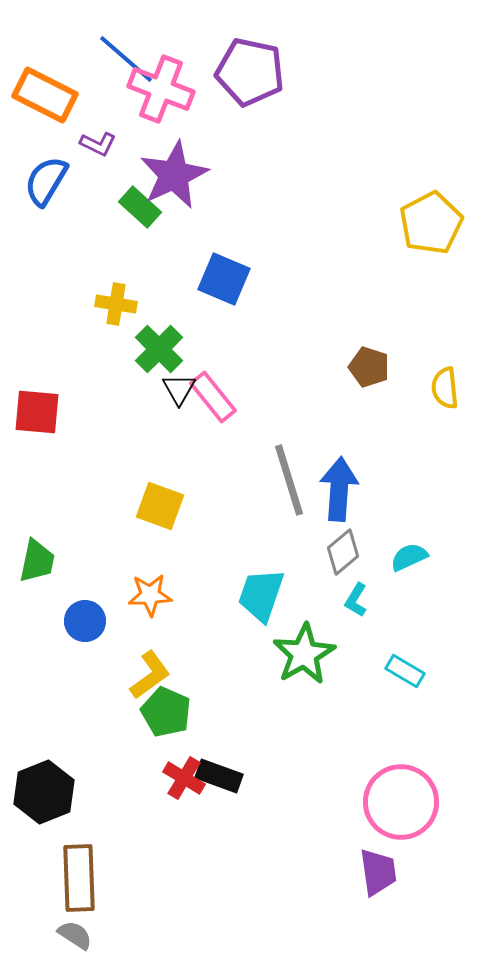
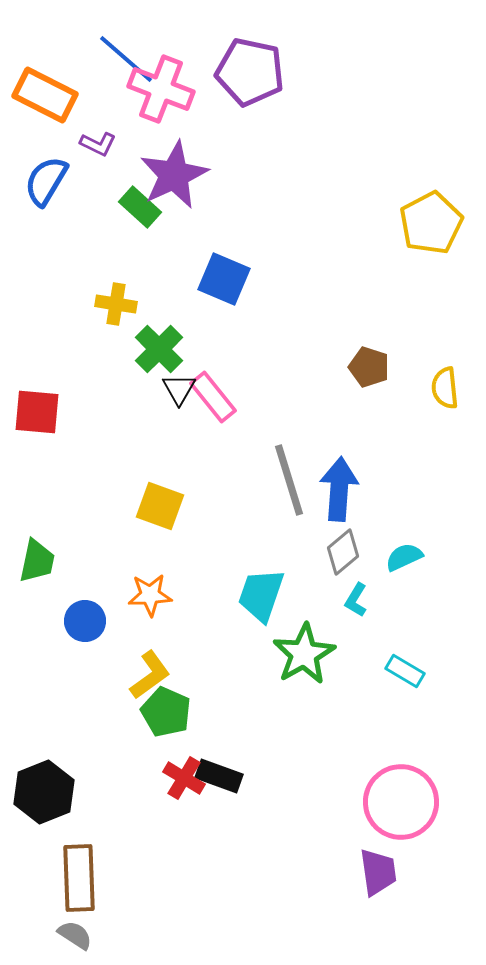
cyan semicircle: moved 5 px left
